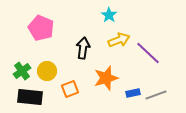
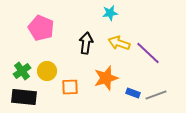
cyan star: moved 1 px right, 2 px up; rotated 28 degrees clockwise
yellow arrow: moved 3 px down; rotated 140 degrees counterclockwise
black arrow: moved 3 px right, 5 px up
orange square: moved 2 px up; rotated 18 degrees clockwise
blue rectangle: rotated 32 degrees clockwise
black rectangle: moved 6 px left
